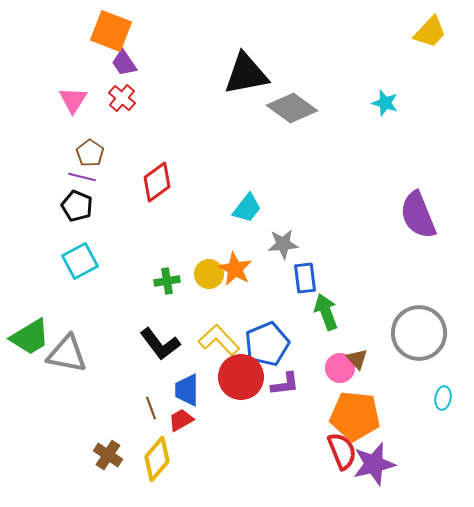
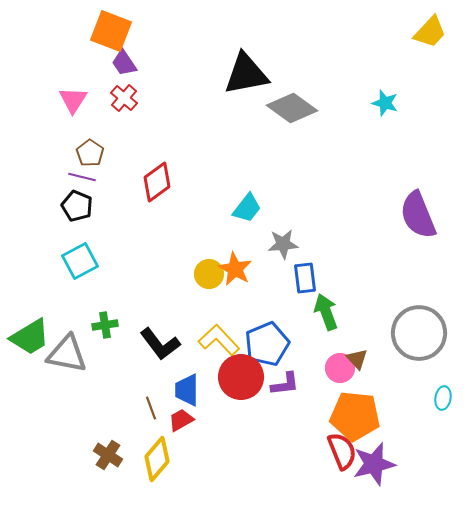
red cross: moved 2 px right
green cross: moved 62 px left, 44 px down
